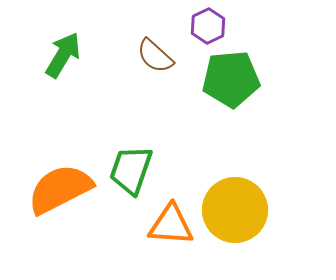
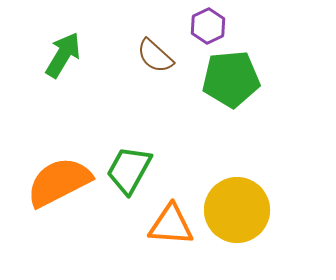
green trapezoid: moved 2 px left; rotated 10 degrees clockwise
orange semicircle: moved 1 px left, 7 px up
yellow circle: moved 2 px right
